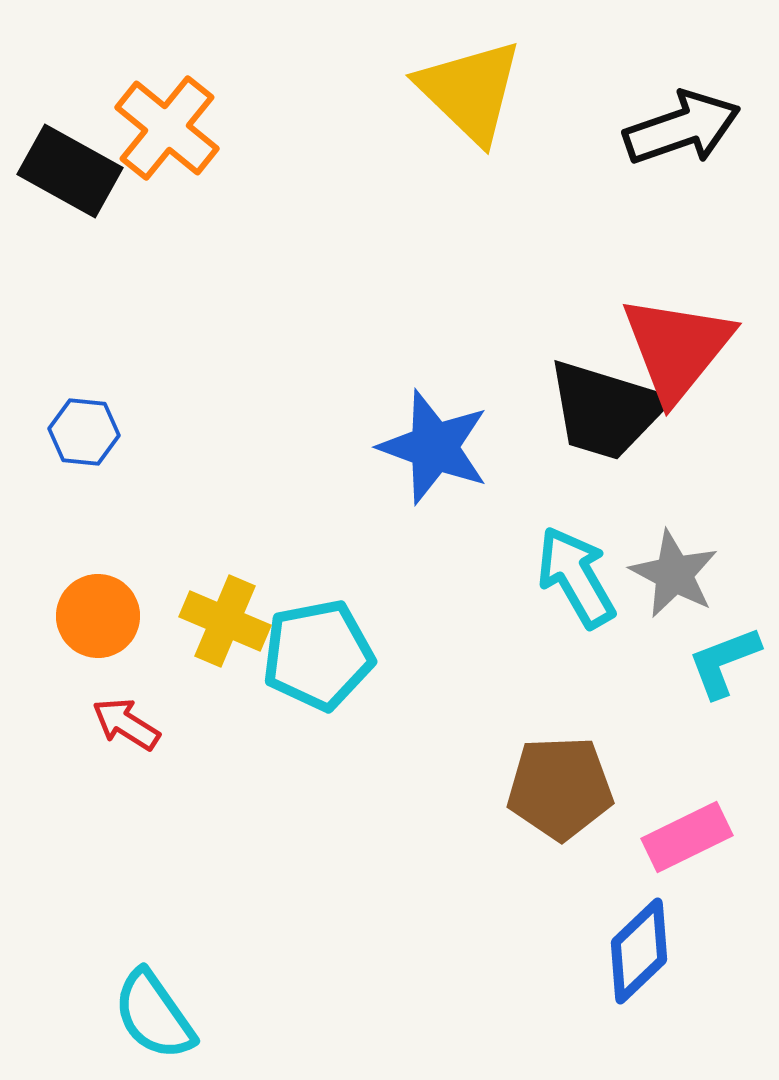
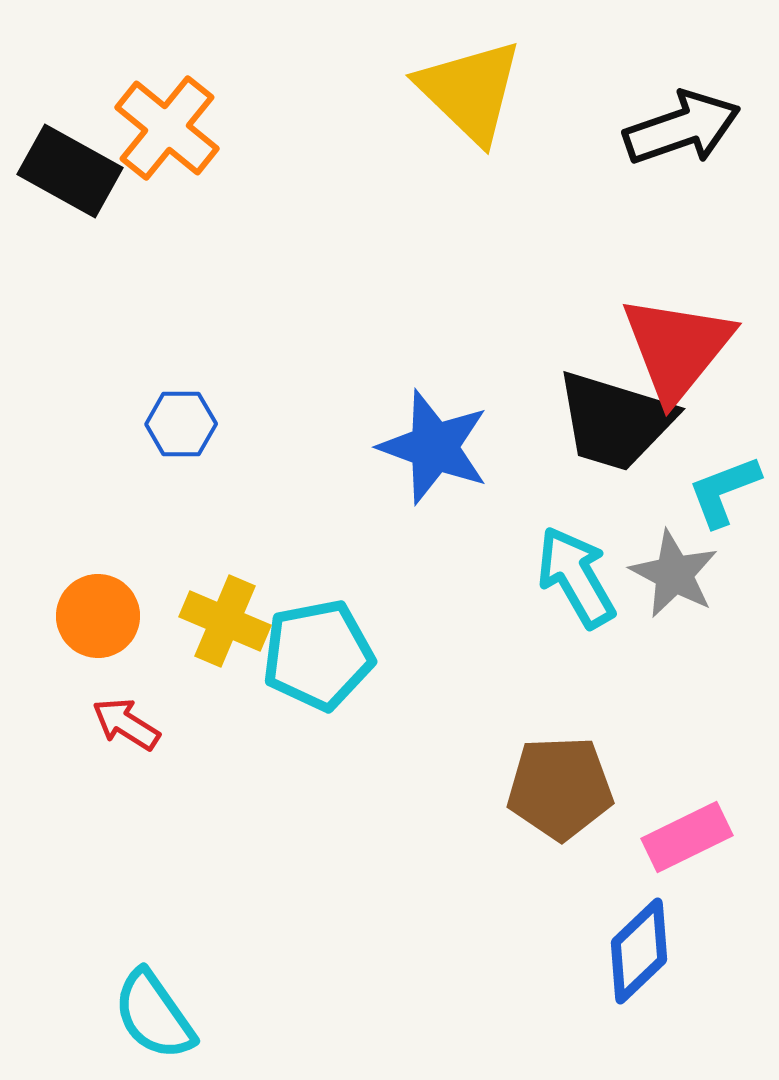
black trapezoid: moved 9 px right, 11 px down
blue hexagon: moved 97 px right, 8 px up; rotated 6 degrees counterclockwise
cyan L-shape: moved 171 px up
